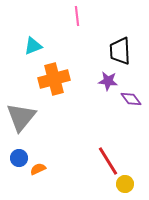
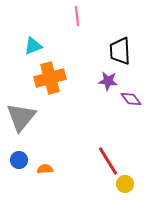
orange cross: moved 4 px left, 1 px up
blue circle: moved 2 px down
orange semicircle: moved 7 px right; rotated 21 degrees clockwise
